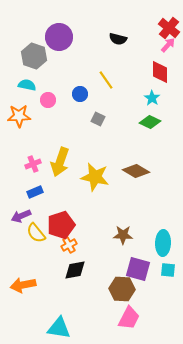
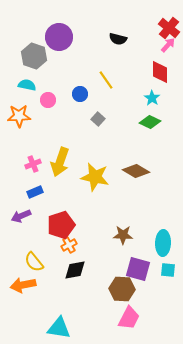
gray square: rotated 16 degrees clockwise
yellow semicircle: moved 2 px left, 29 px down
